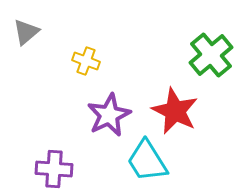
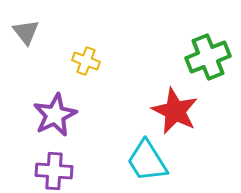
gray triangle: rotated 28 degrees counterclockwise
green cross: moved 3 px left, 2 px down; rotated 18 degrees clockwise
purple star: moved 54 px left
purple cross: moved 2 px down
